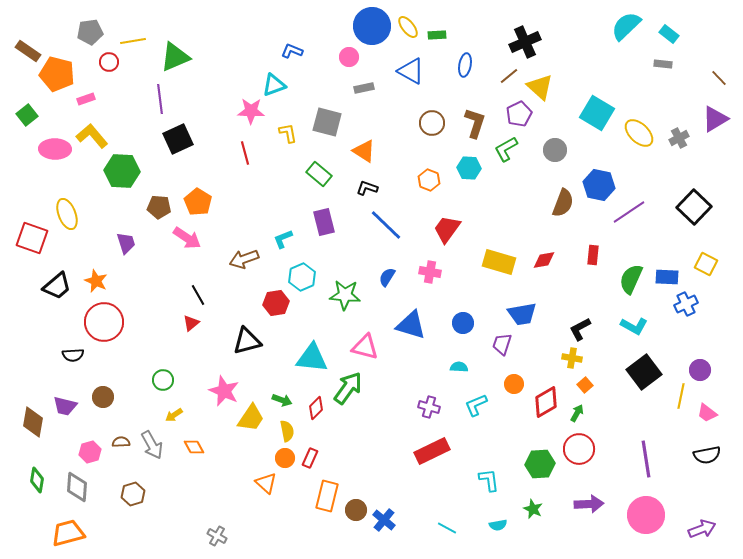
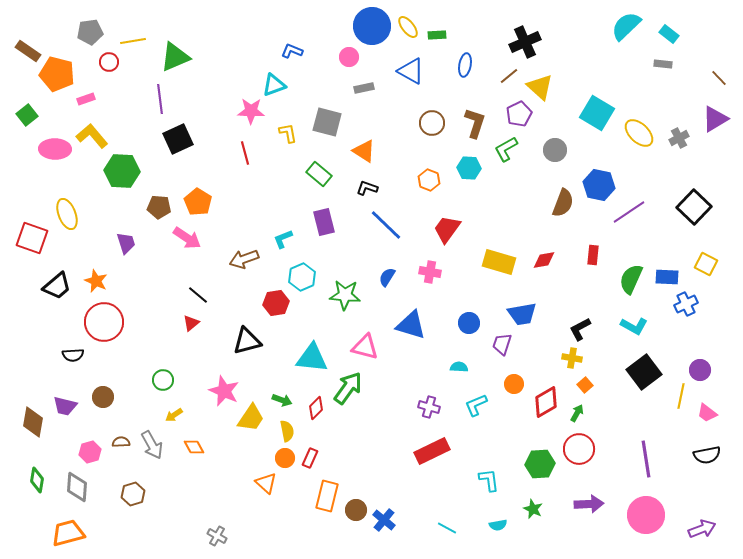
black line at (198, 295): rotated 20 degrees counterclockwise
blue circle at (463, 323): moved 6 px right
